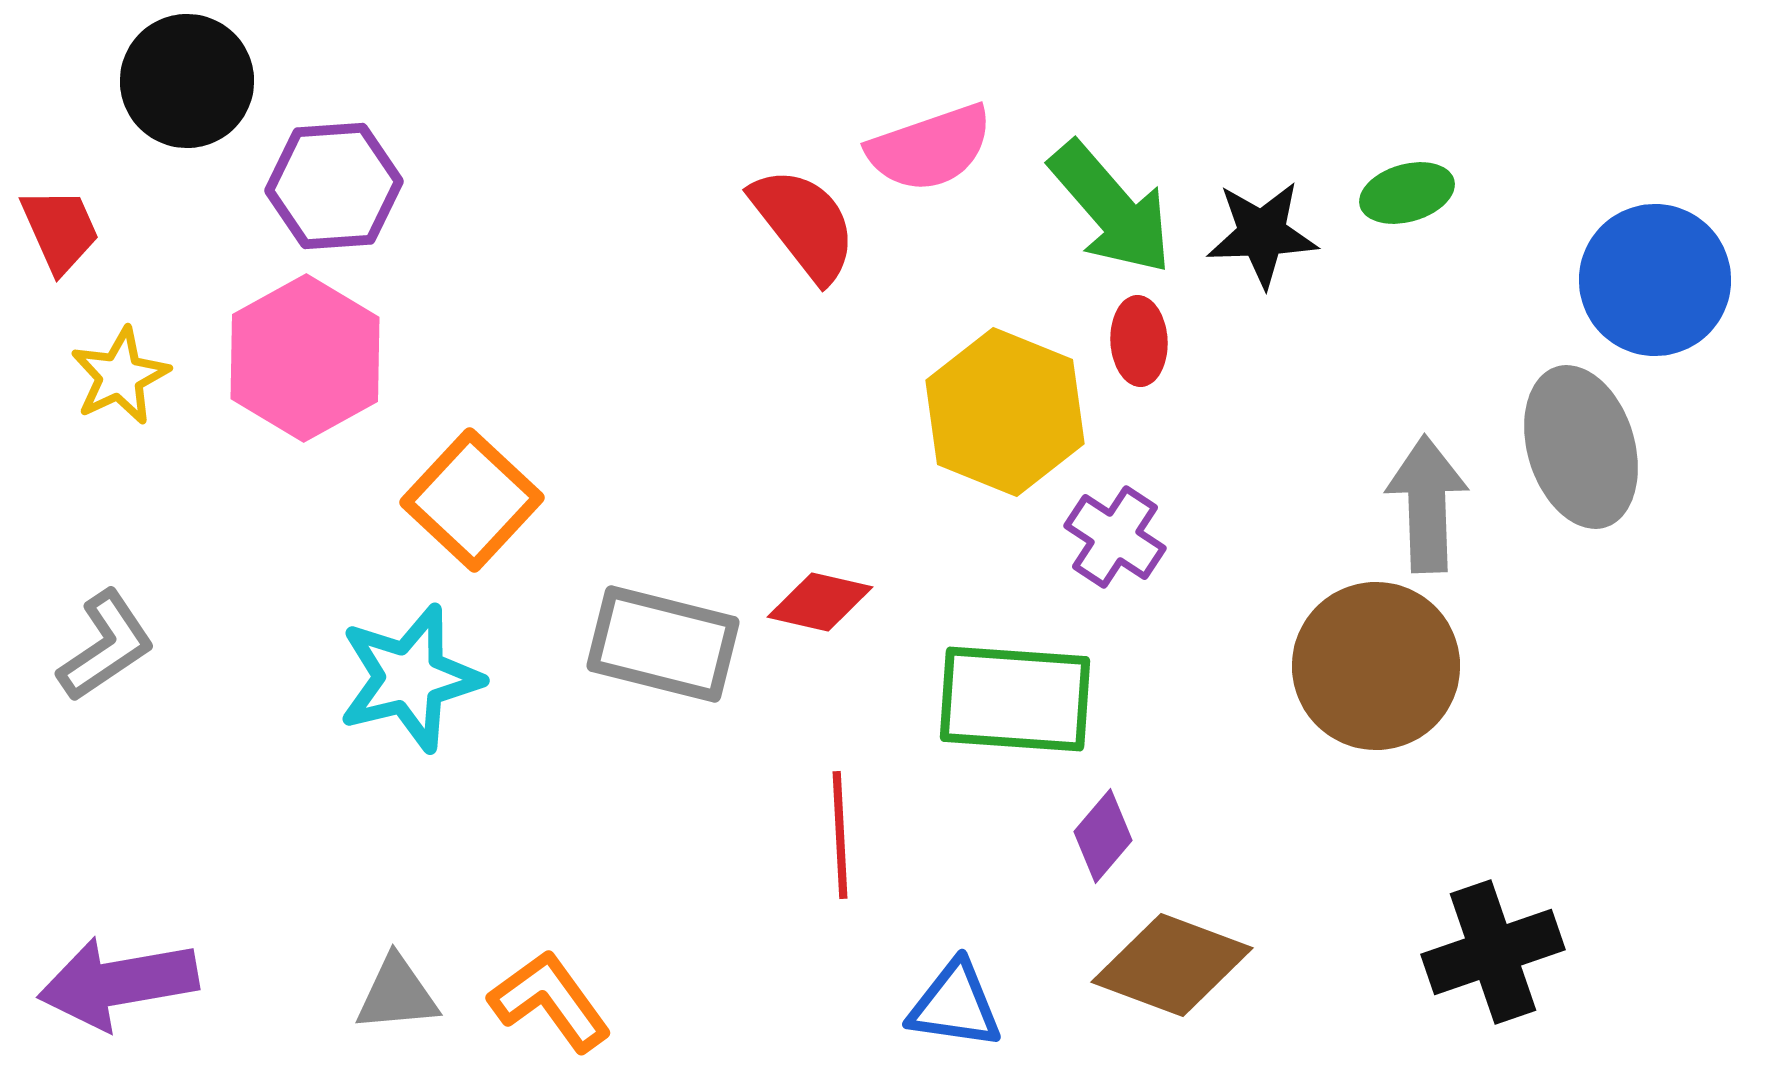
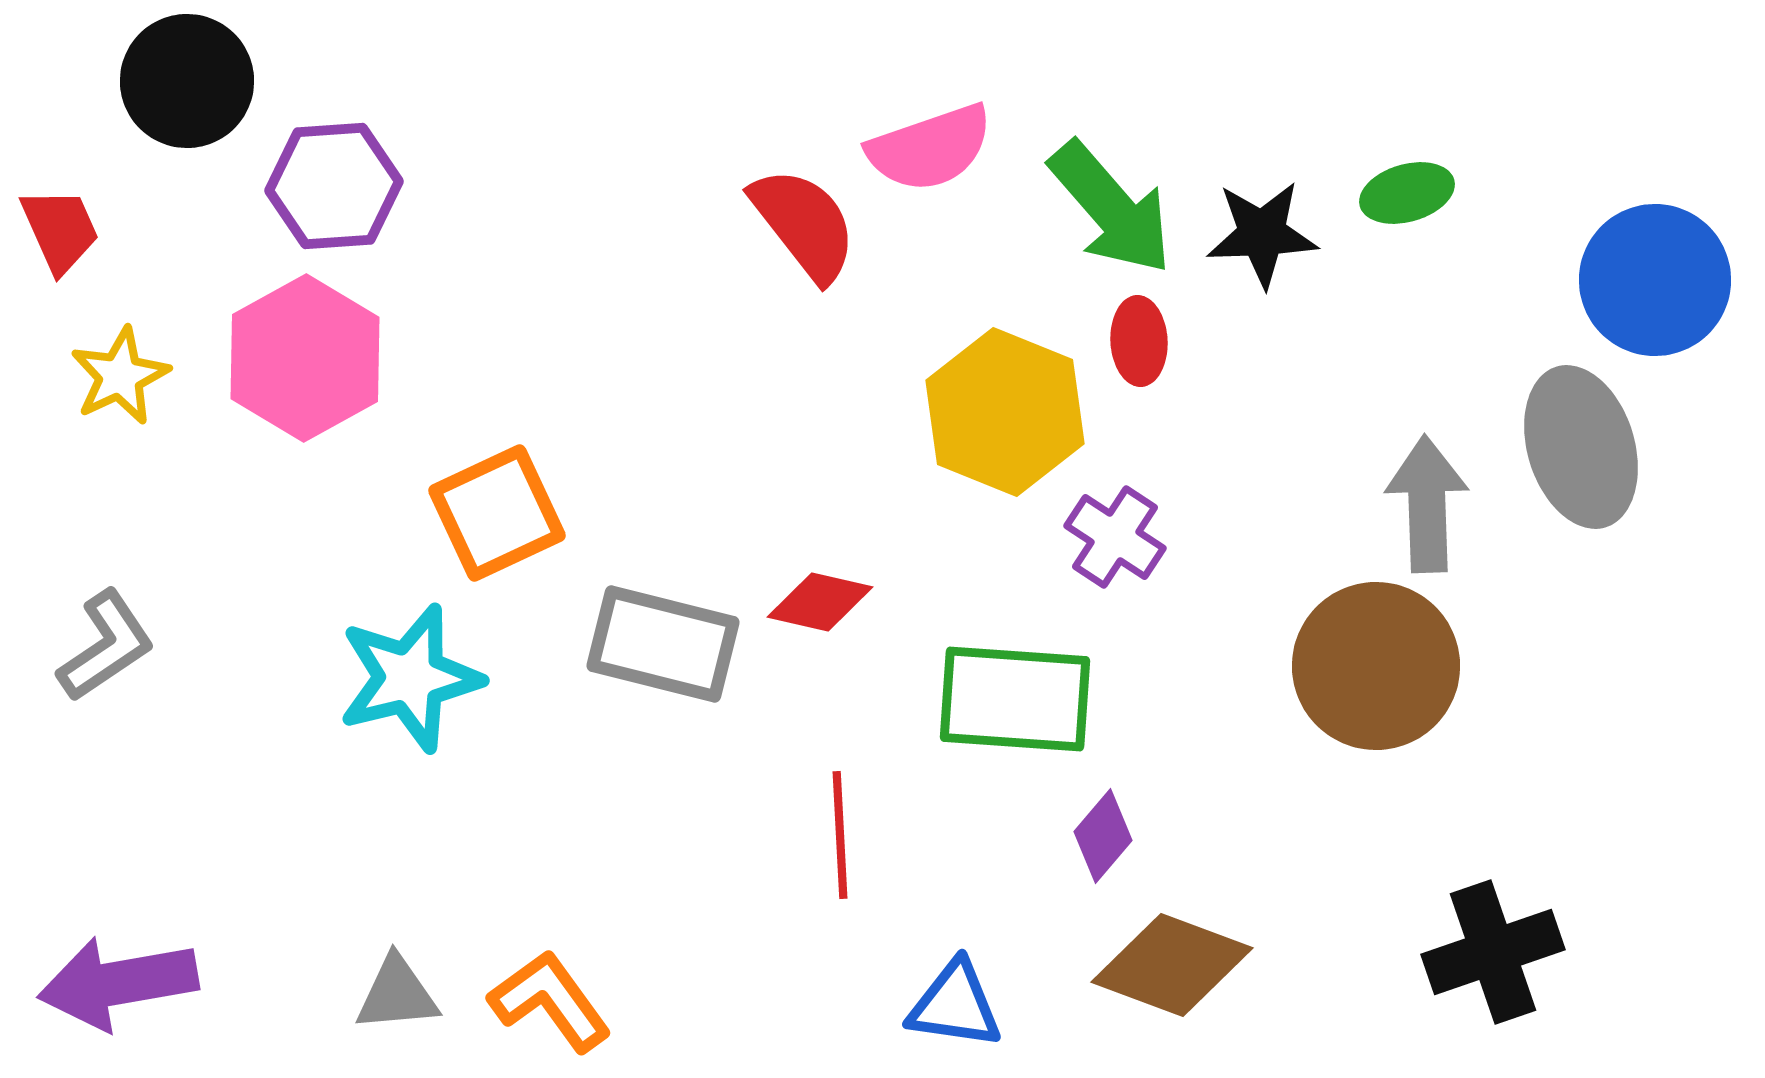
orange square: moved 25 px right, 13 px down; rotated 22 degrees clockwise
